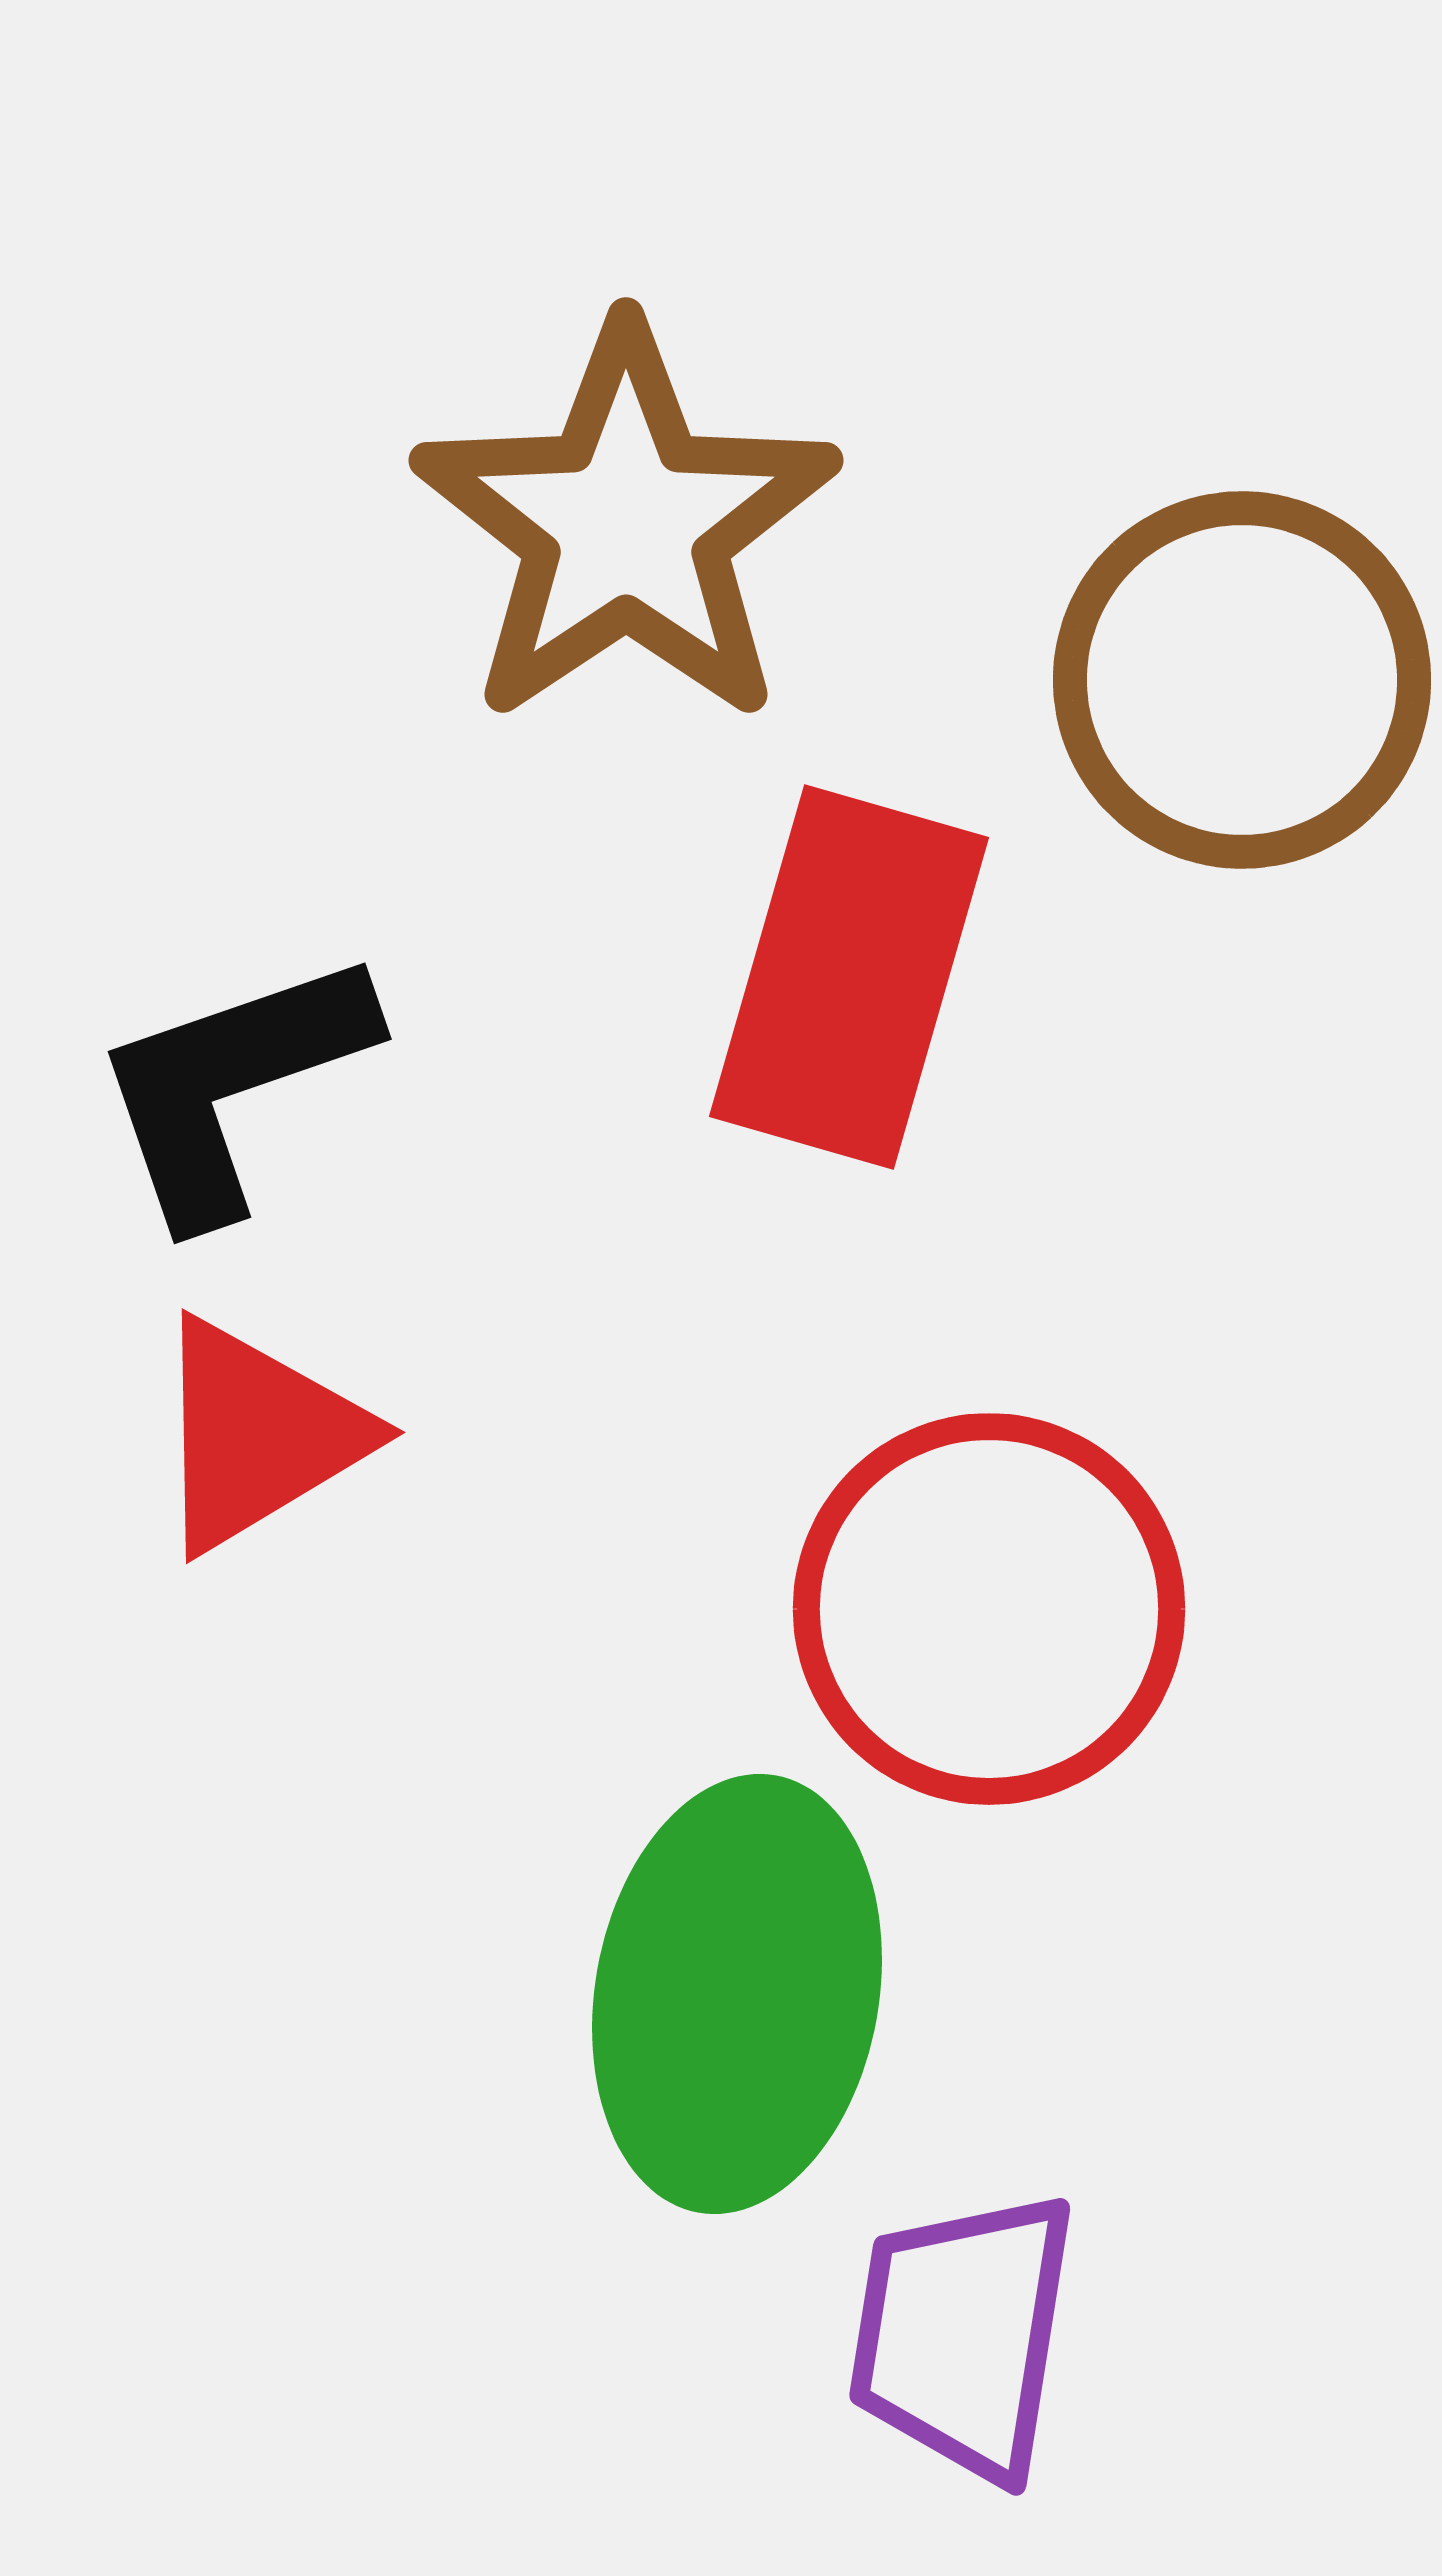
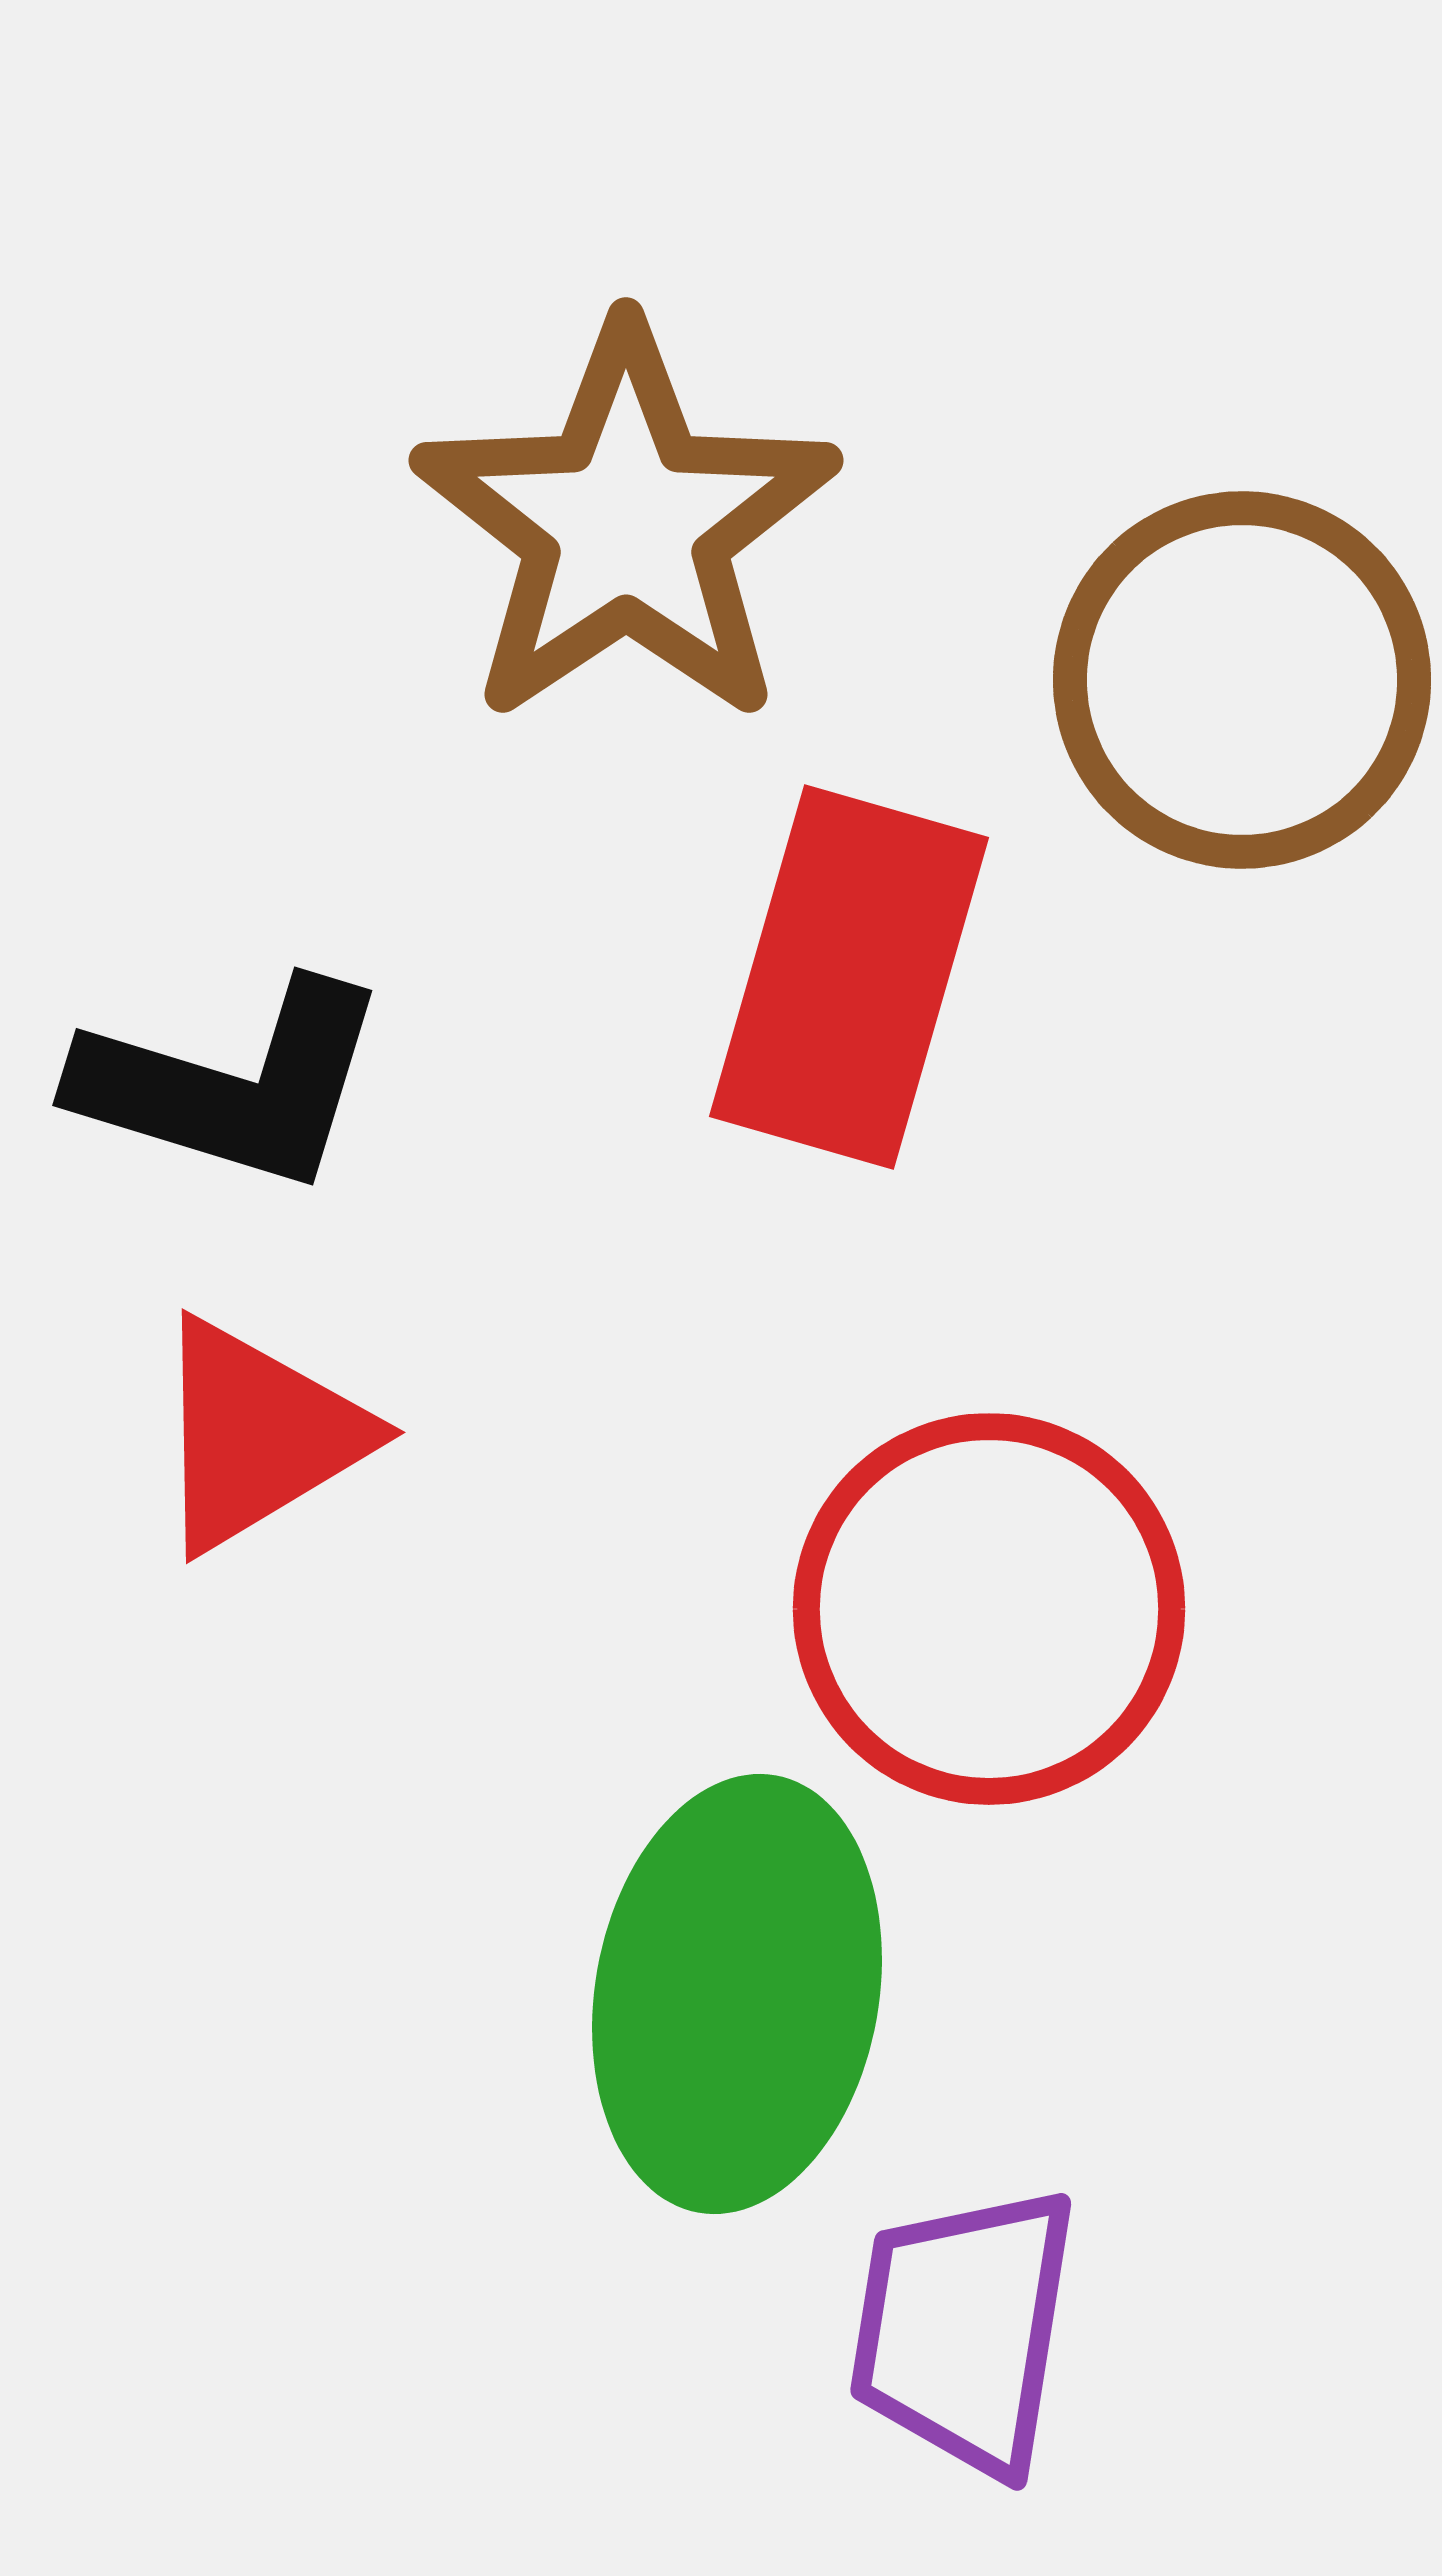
black L-shape: rotated 144 degrees counterclockwise
purple trapezoid: moved 1 px right, 5 px up
